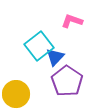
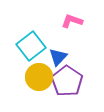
cyan square: moved 8 px left
blue triangle: moved 3 px right
yellow circle: moved 23 px right, 17 px up
